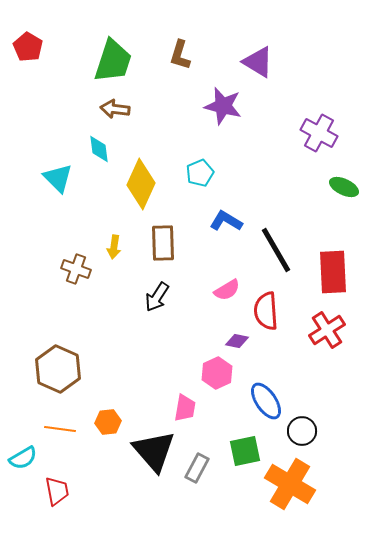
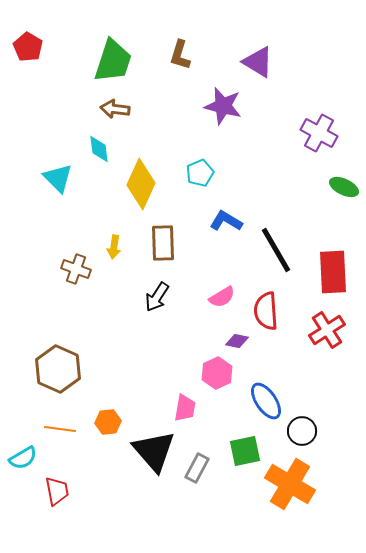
pink semicircle: moved 5 px left, 7 px down
